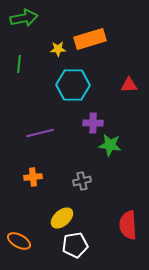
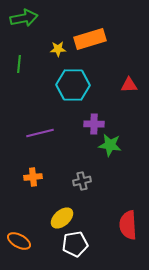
purple cross: moved 1 px right, 1 px down
white pentagon: moved 1 px up
